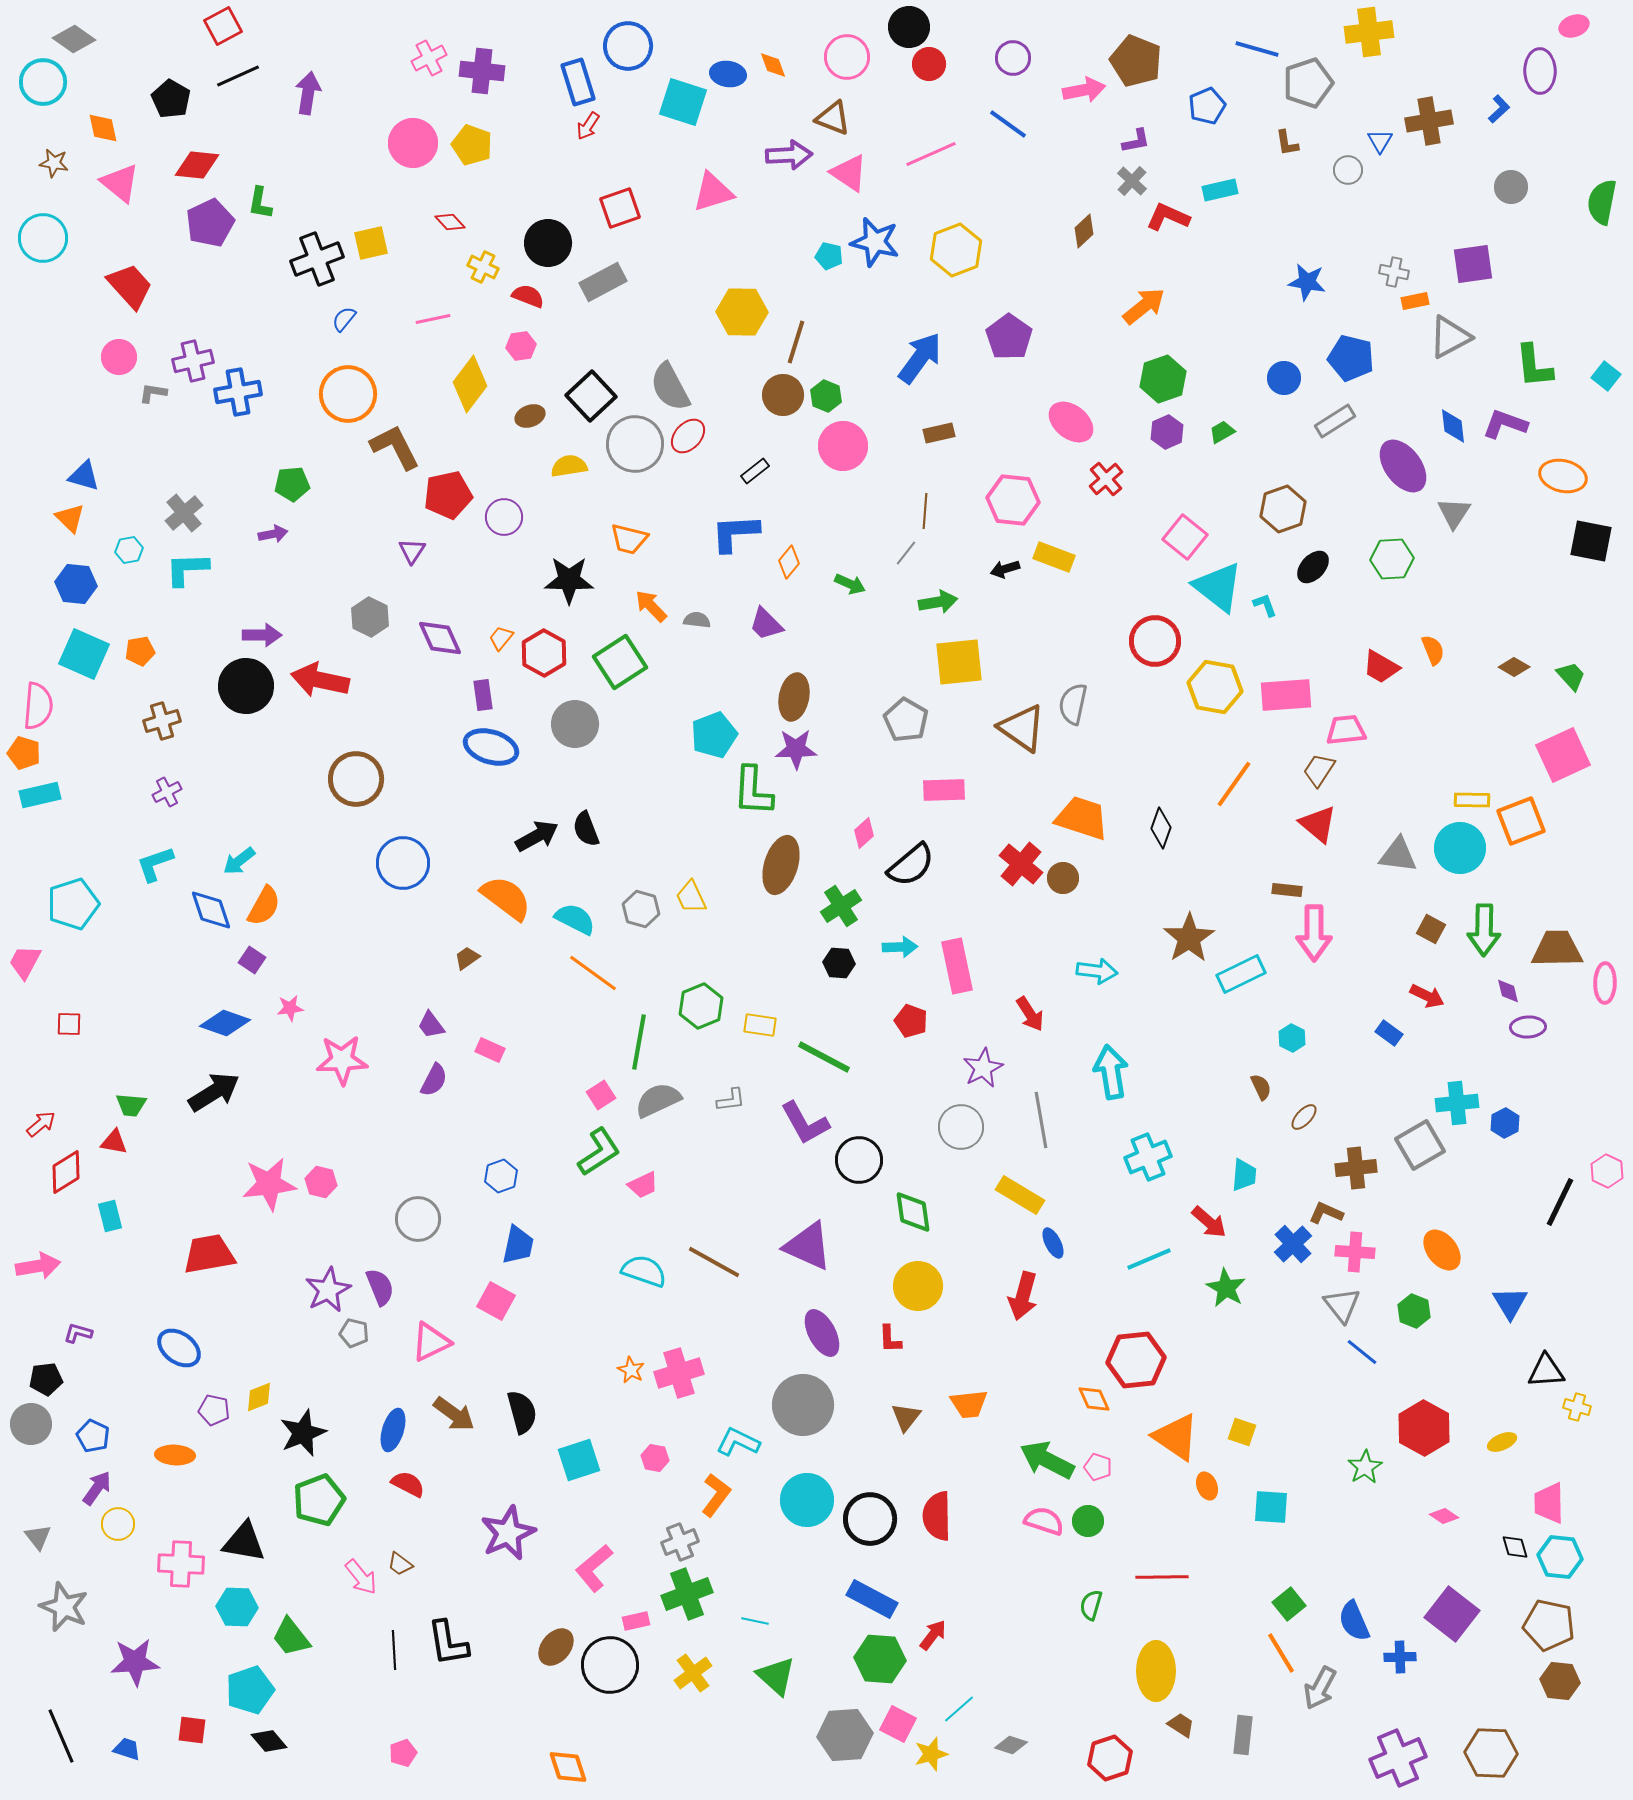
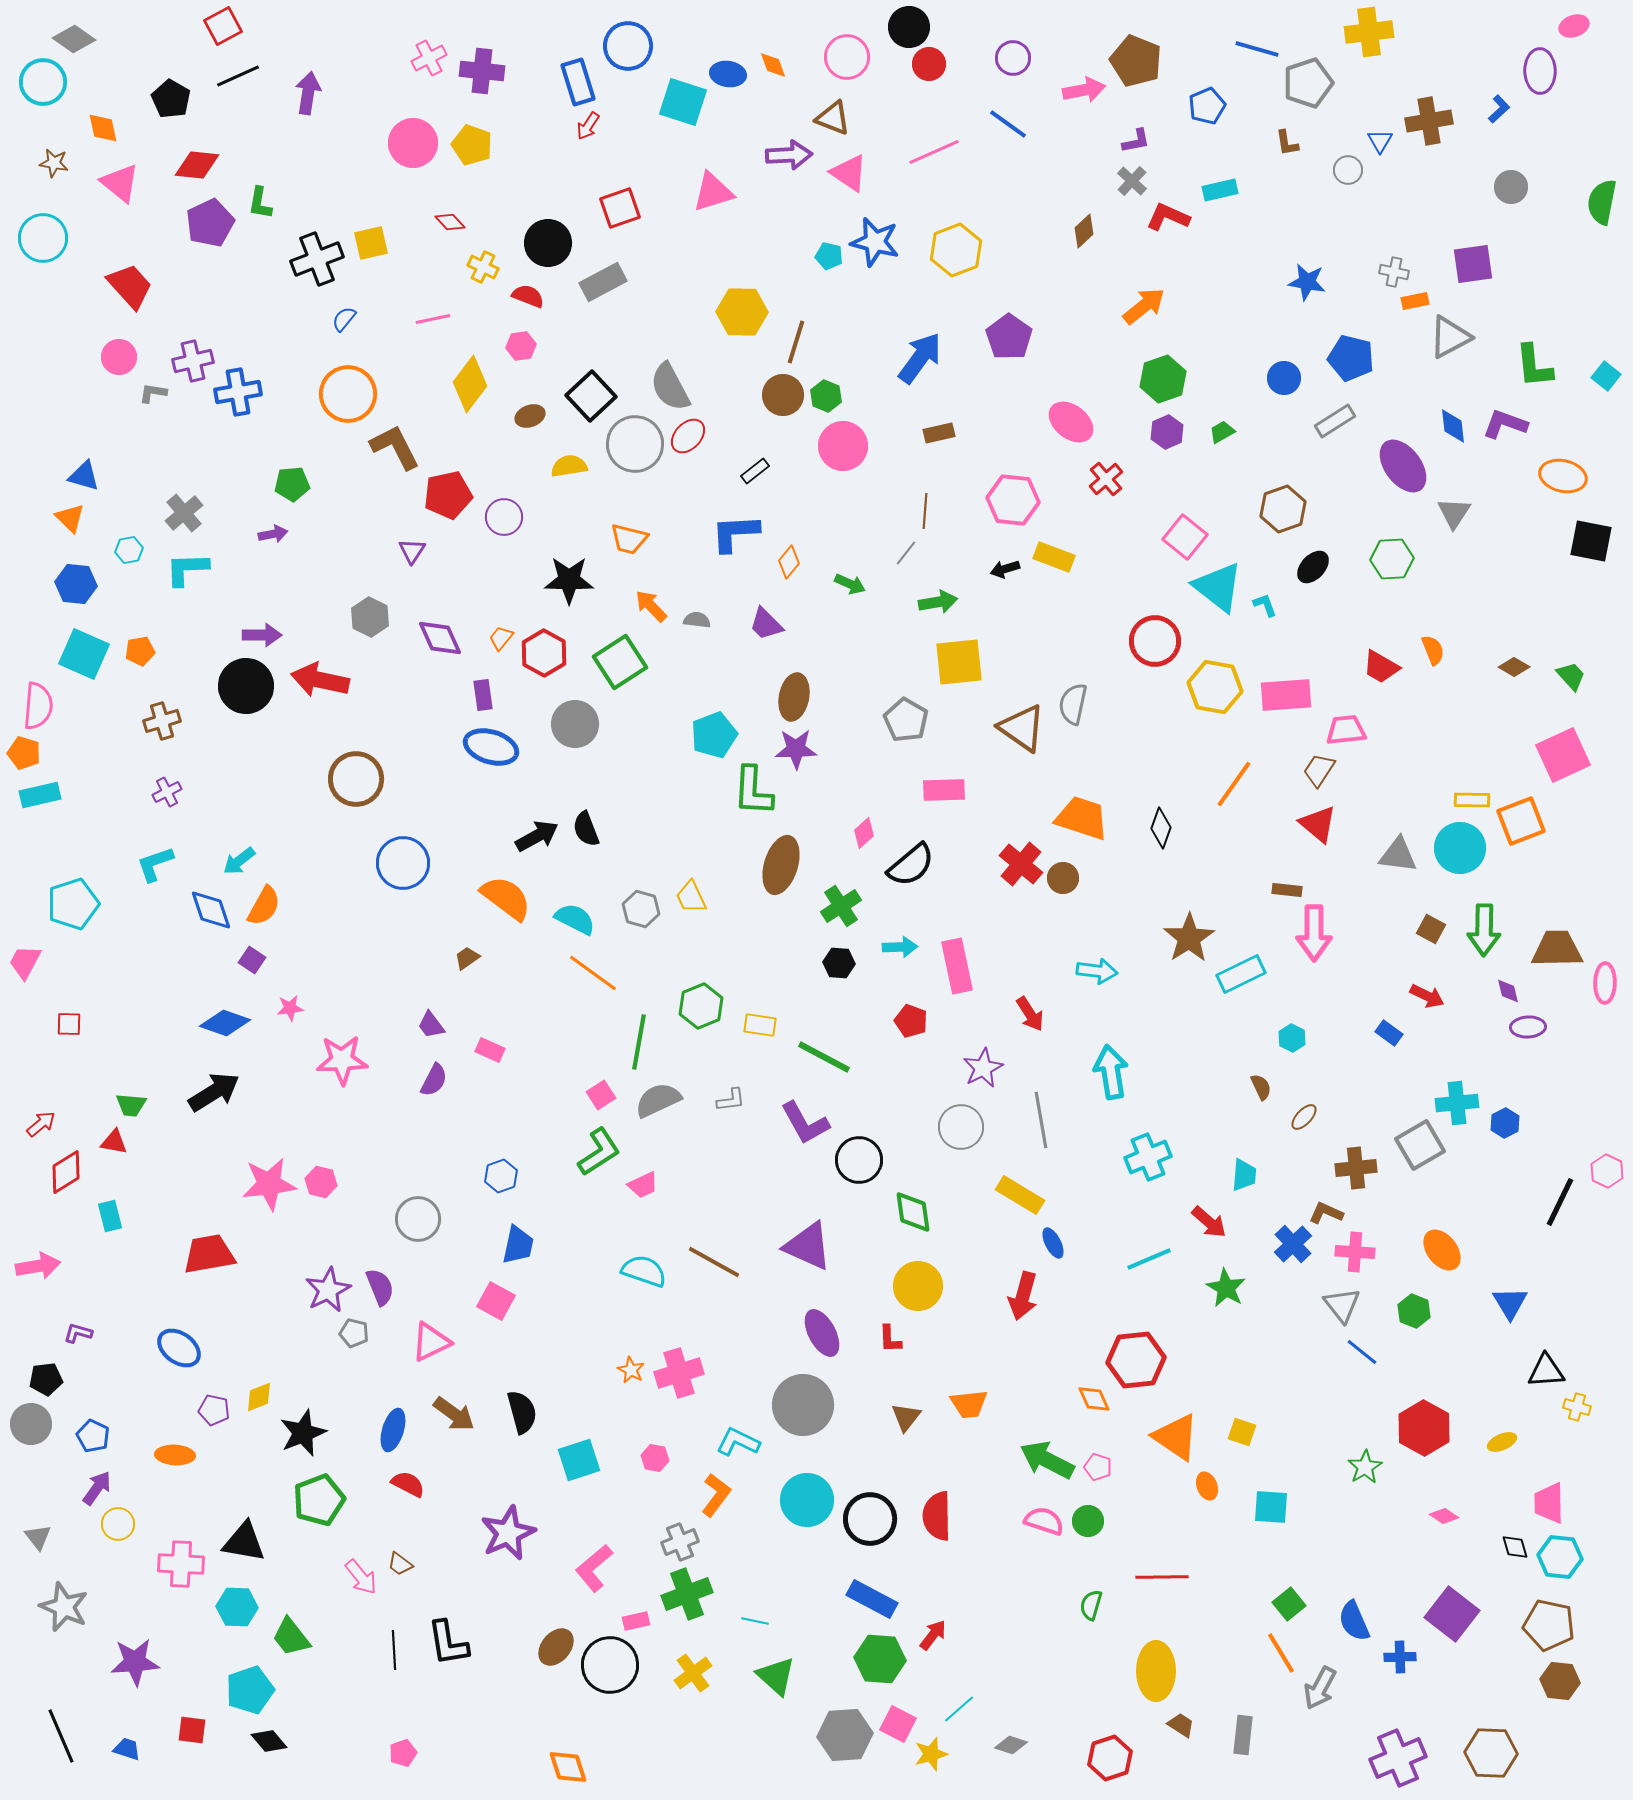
pink line at (931, 154): moved 3 px right, 2 px up
